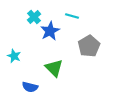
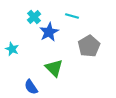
blue star: moved 1 px left, 1 px down
cyan star: moved 2 px left, 7 px up
blue semicircle: moved 1 px right; rotated 42 degrees clockwise
